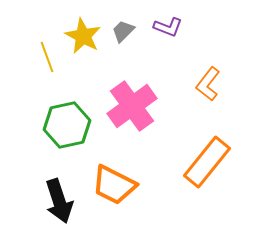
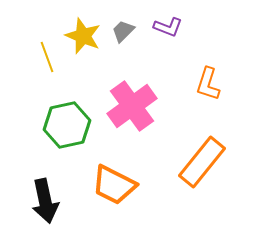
yellow star: rotated 6 degrees counterclockwise
orange L-shape: rotated 20 degrees counterclockwise
orange rectangle: moved 5 px left
black arrow: moved 14 px left; rotated 6 degrees clockwise
